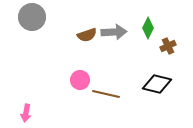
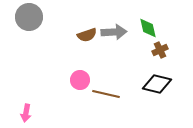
gray circle: moved 3 px left
green diamond: rotated 40 degrees counterclockwise
brown cross: moved 8 px left, 4 px down
